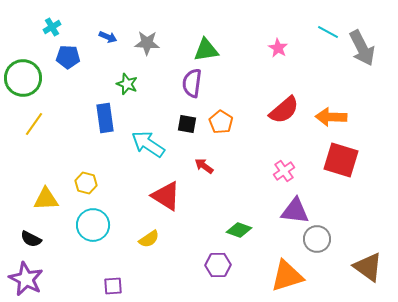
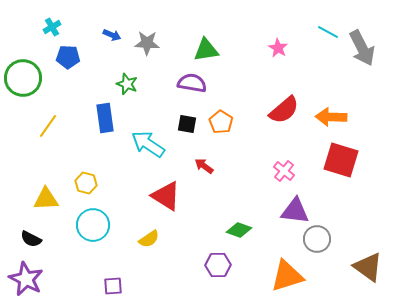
blue arrow: moved 4 px right, 2 px up
purple semicircle: rotated 92 degrees clockwise
yellow line: moved 14 px right, 2 px down
pink cross: rotated 15 degrees counterclockwise
